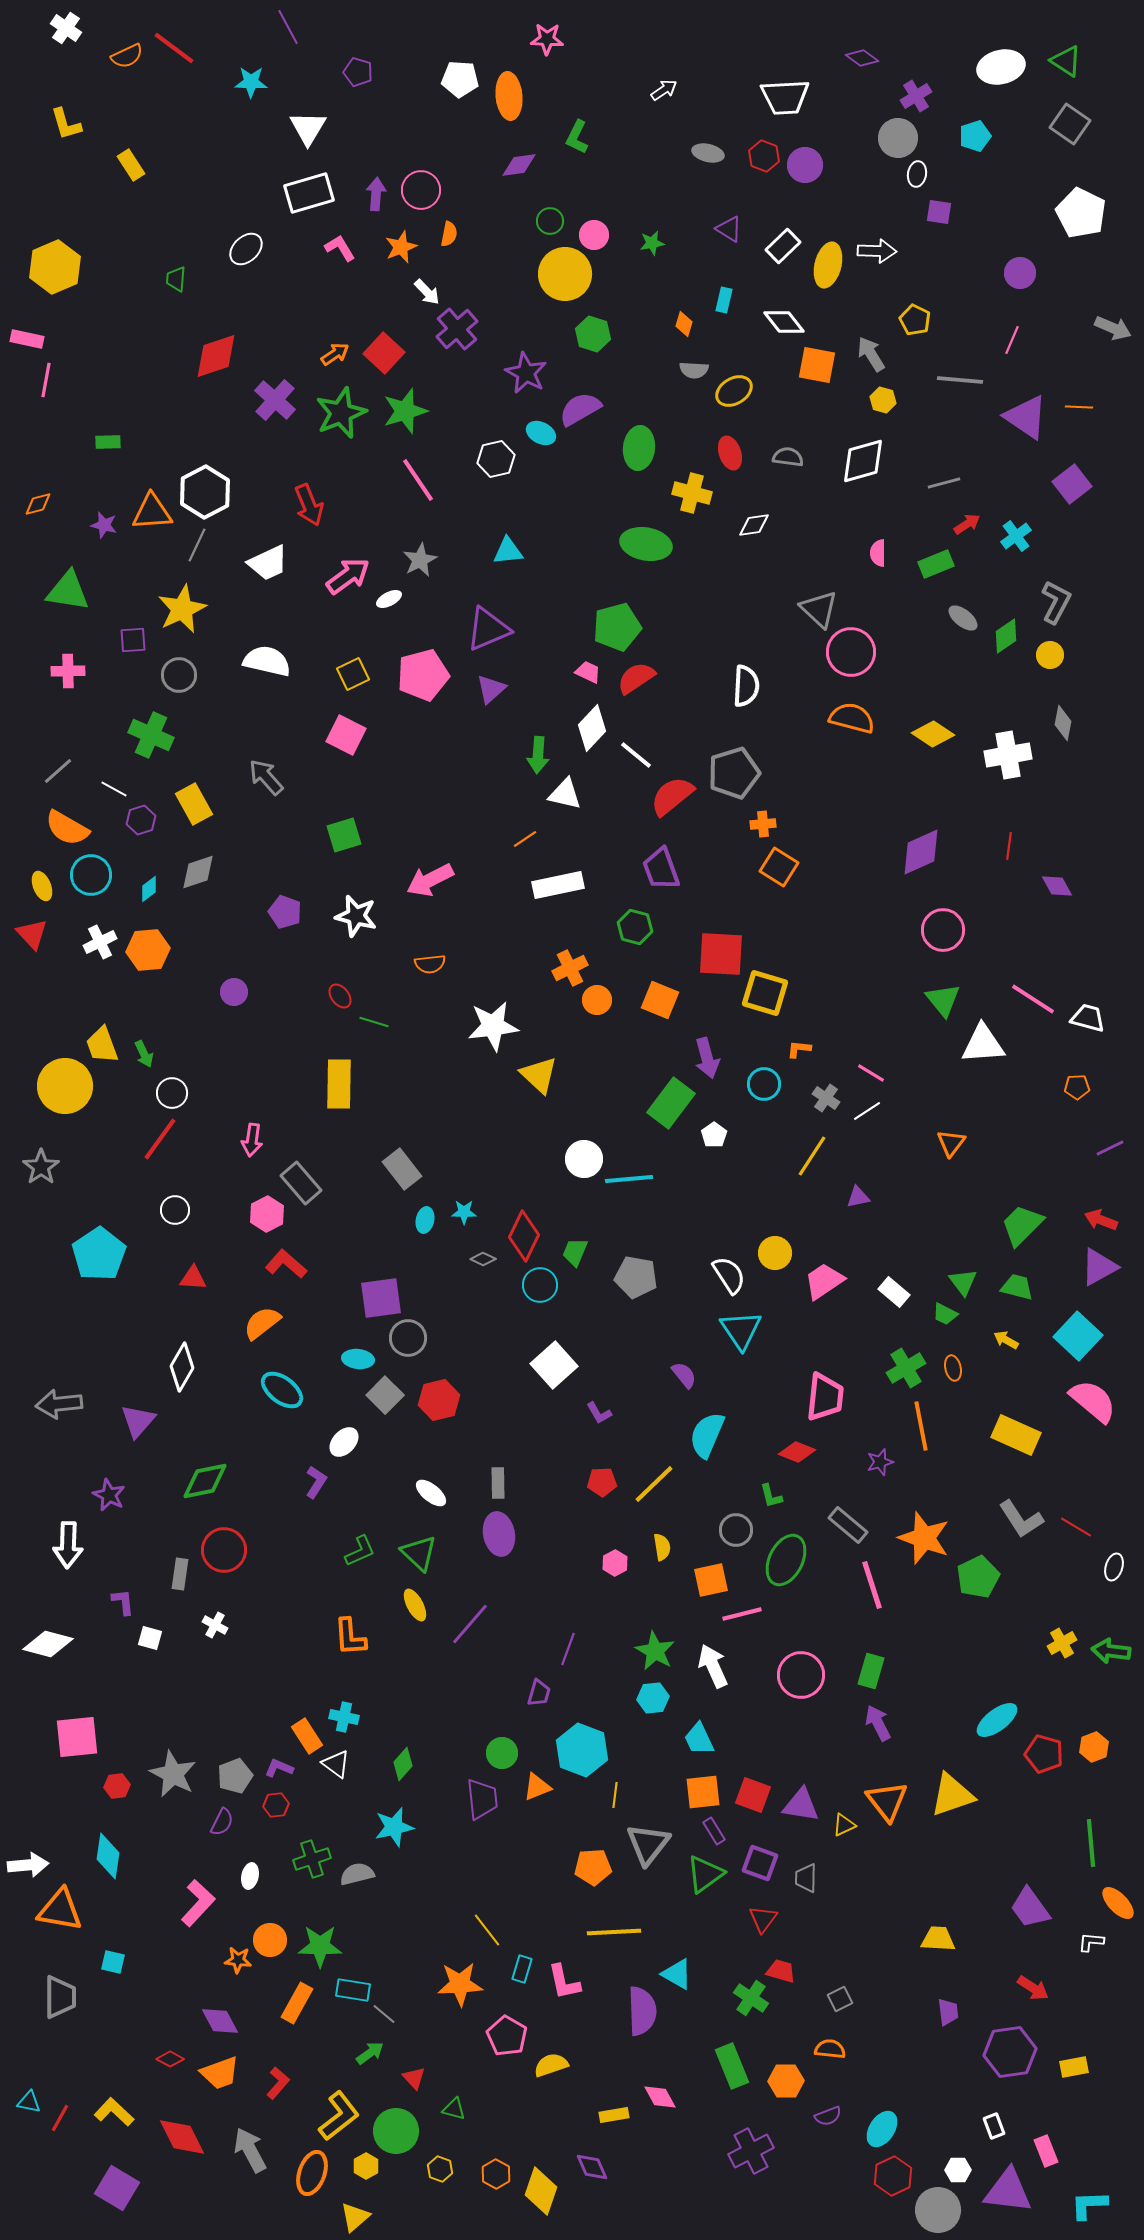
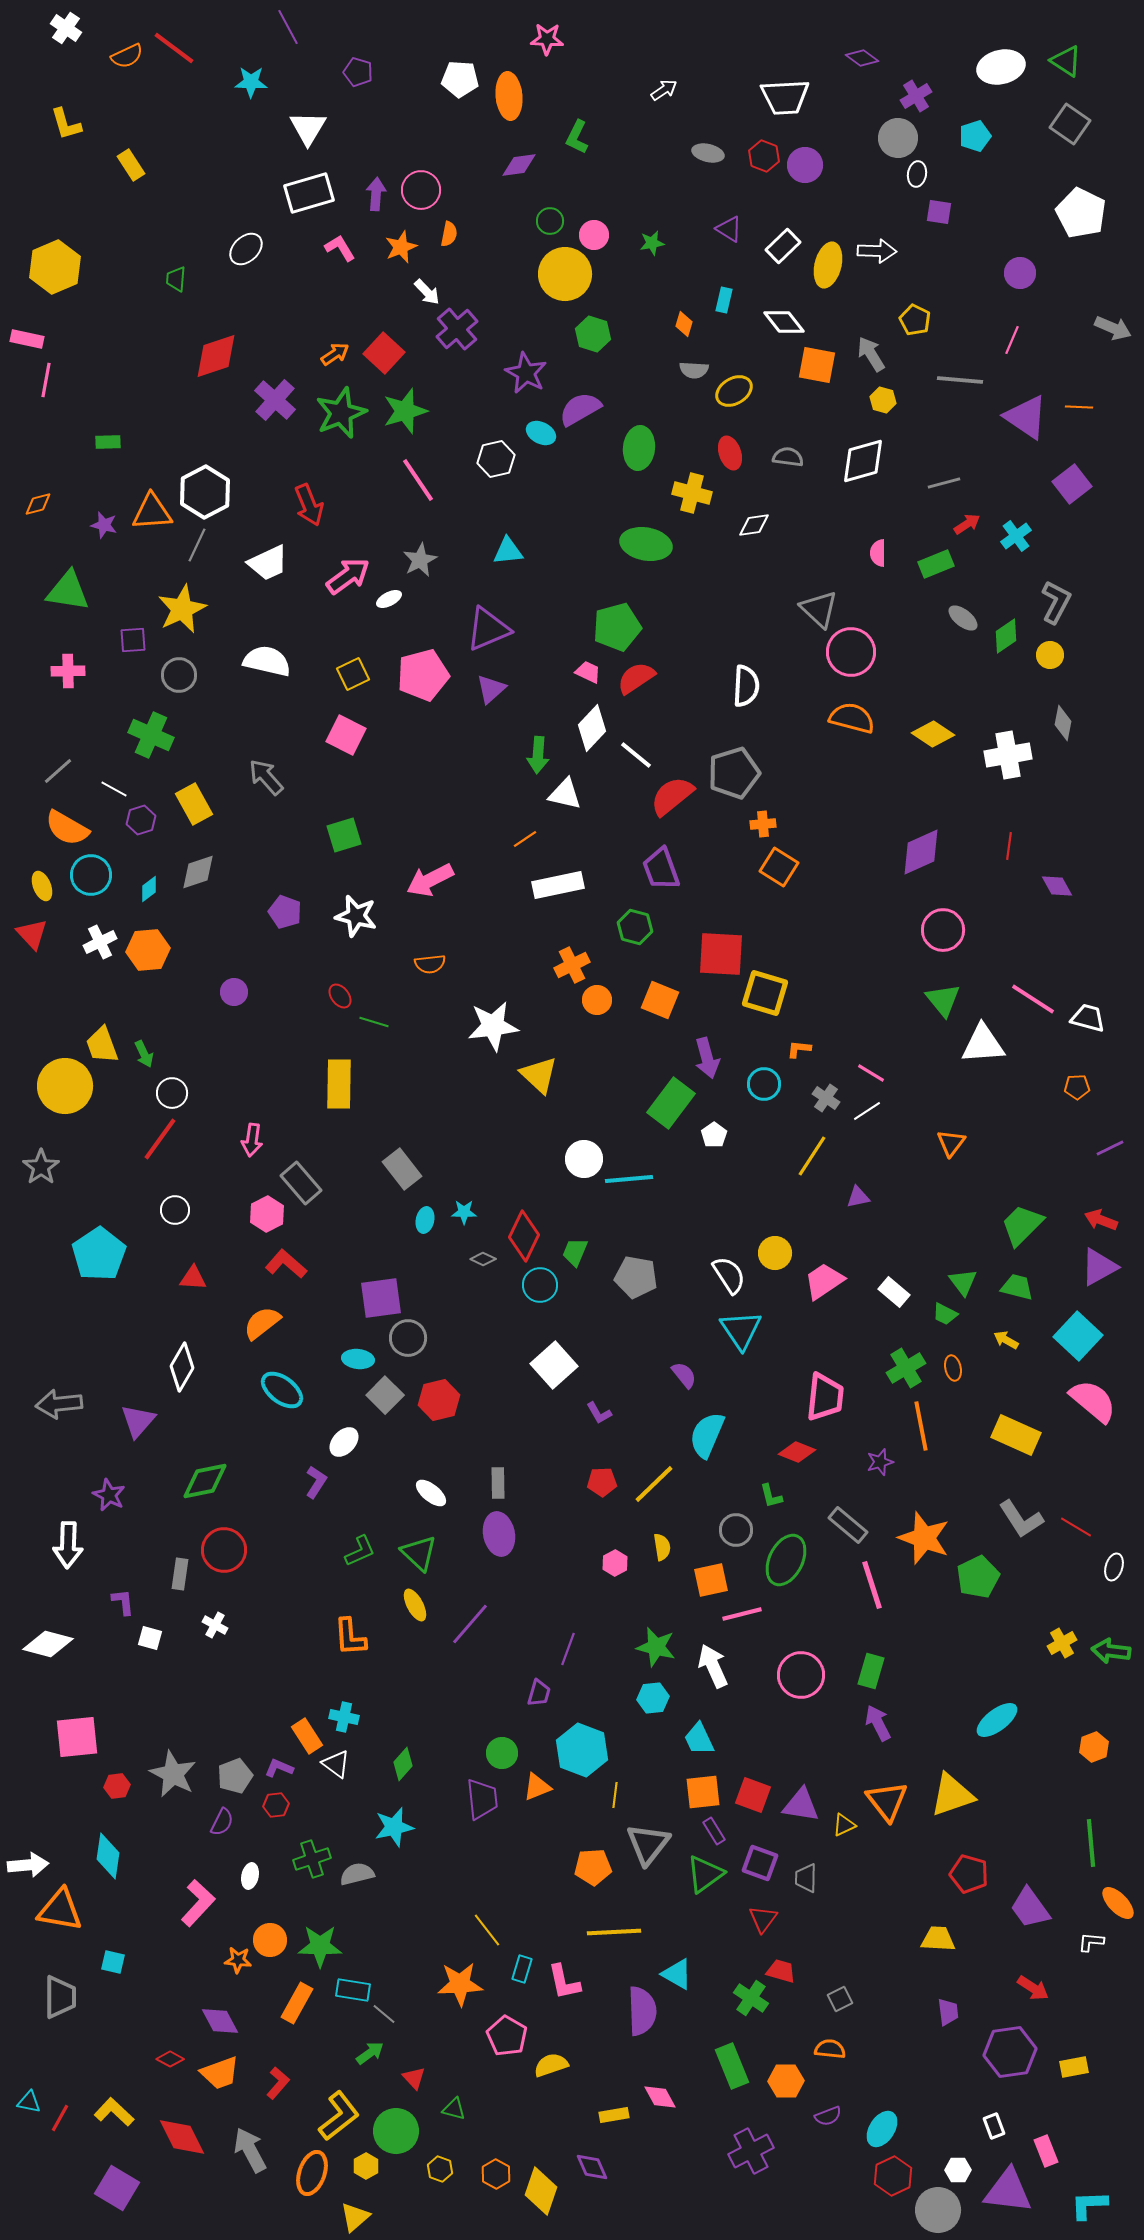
orange cross at (570, 968): moved 2 px right, 3 px up
green star at (655, 1651): moved 1 px right, 4 px up; rotated 15 degrees counterclockwise
red pentagon at (1044, 1754): moved 75 px left, 120 px down
